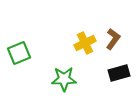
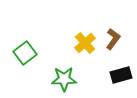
yellow cross: rotated 15 degrees counterclockwise
green square: moved 6 px right; rotated 15 degrees counterclockwise
black rectangle: moved 2 px right, 2 px down
